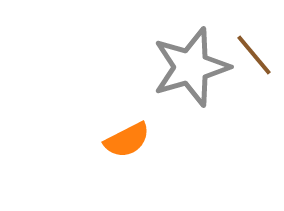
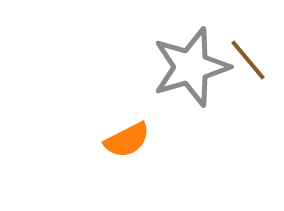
brown line: moved 6 px left, 5 px down
